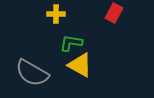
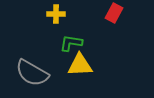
yellow triangle: rotated 32 degrees counterclockwise
